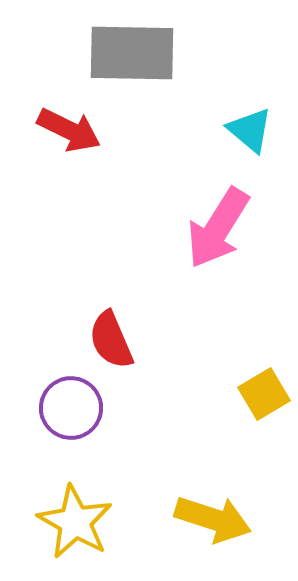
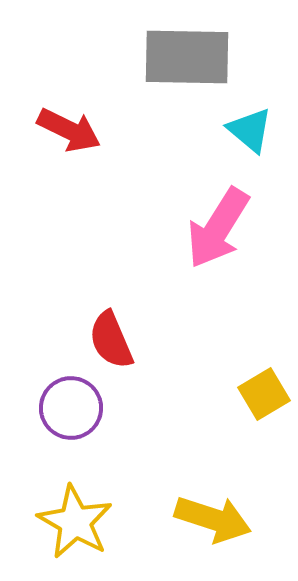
gray rectangle: moved 55 px right, 4 px down
